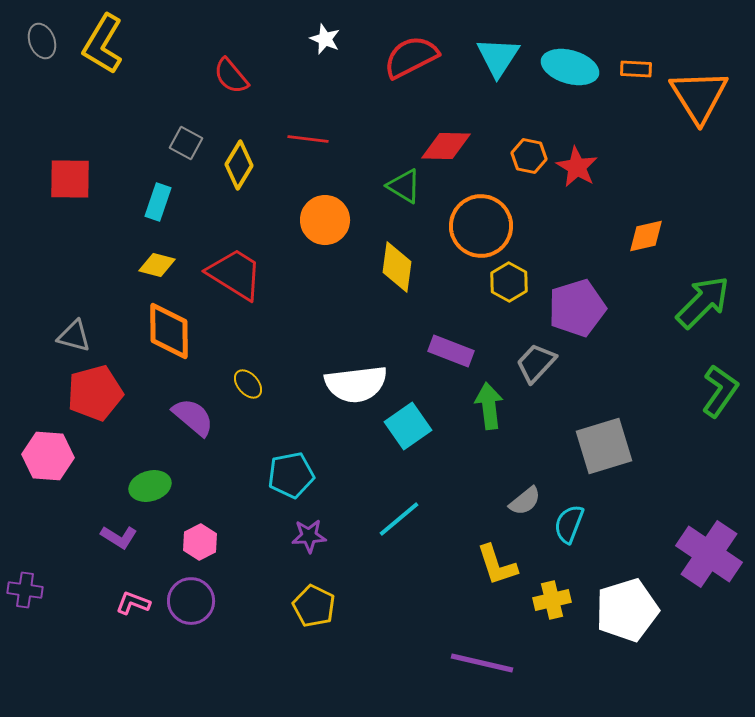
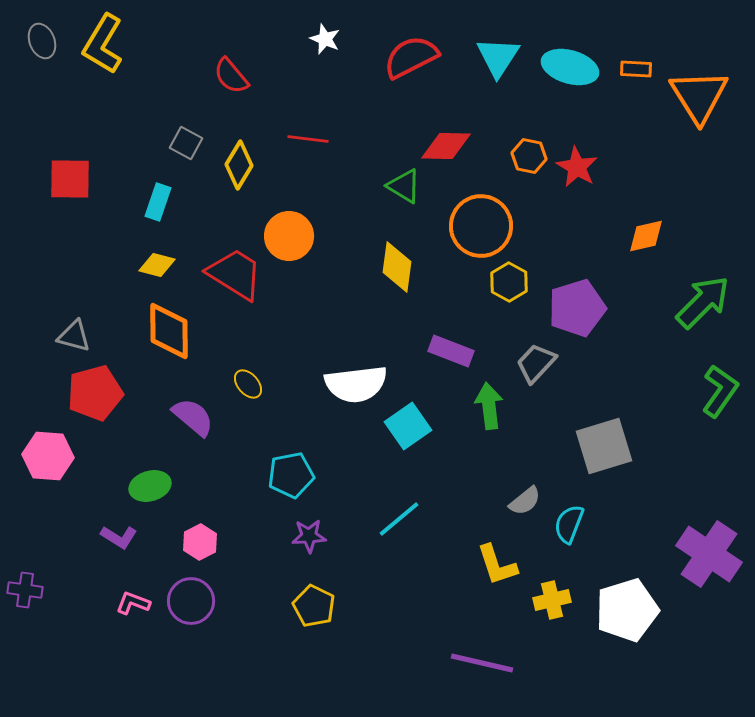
orange circle at (325, 220): moved 36 px left, 16 px down
